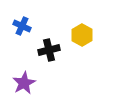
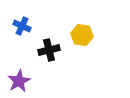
yellow hexagon: rotated 20 degrees counterclockwise
purple star: moved 5 px left, 2 px up
